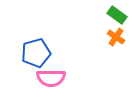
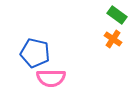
orange cross: moved 3 px left, 2 px down
blue pentagon: moved 1 px left; rotated 28 degrees clockwise
